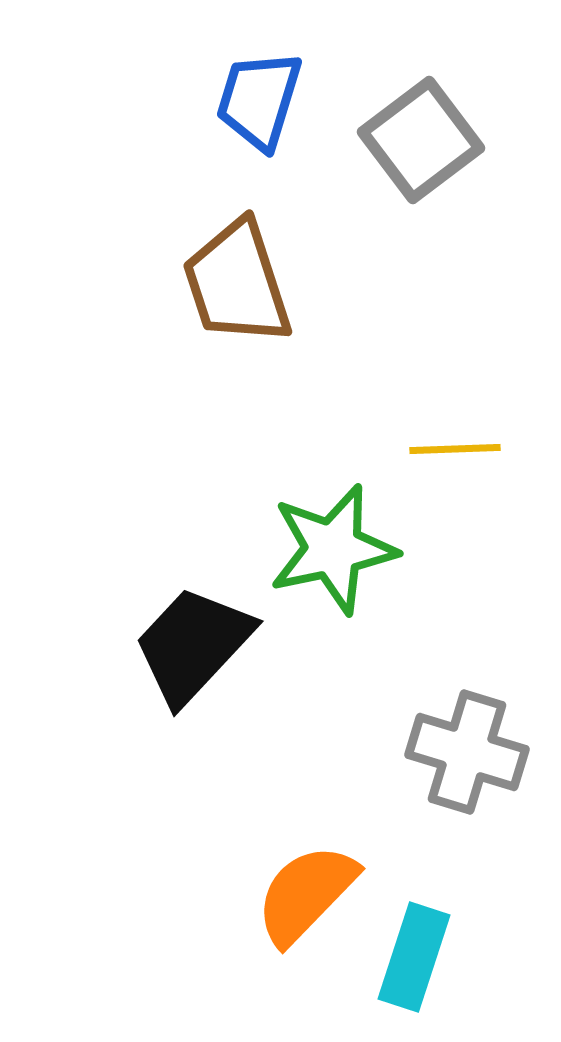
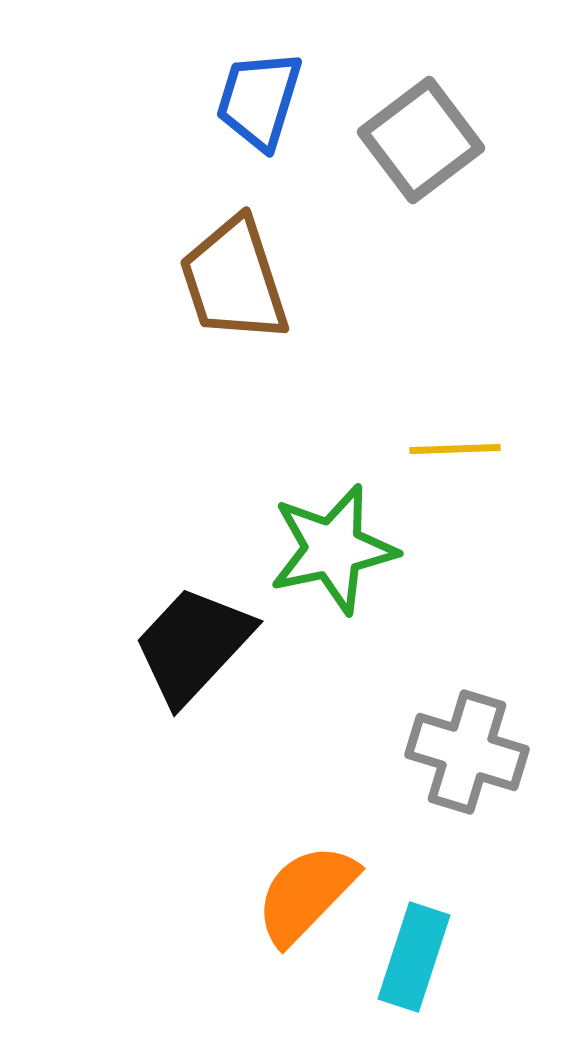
brown trapezoid: moved 3 px left, 3 px up
